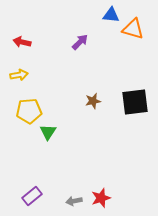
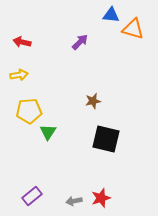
black square: moved 29 px left, 37 px down; rotated 20 degrees clockwise
